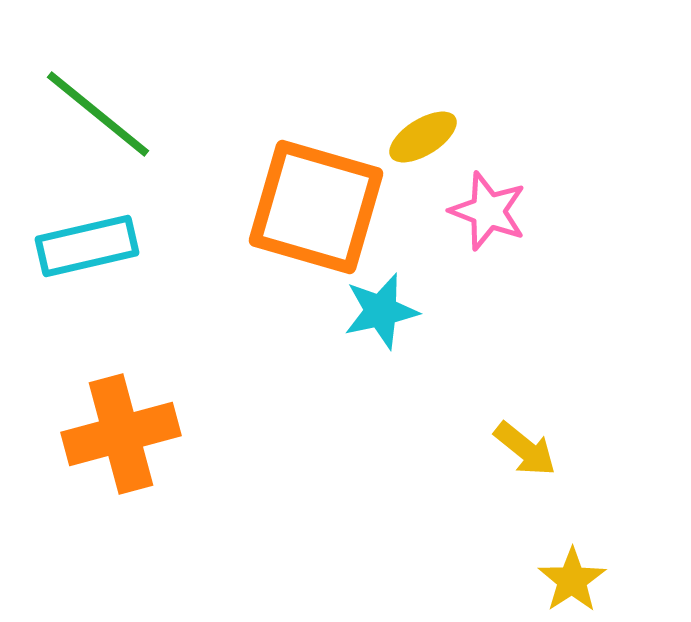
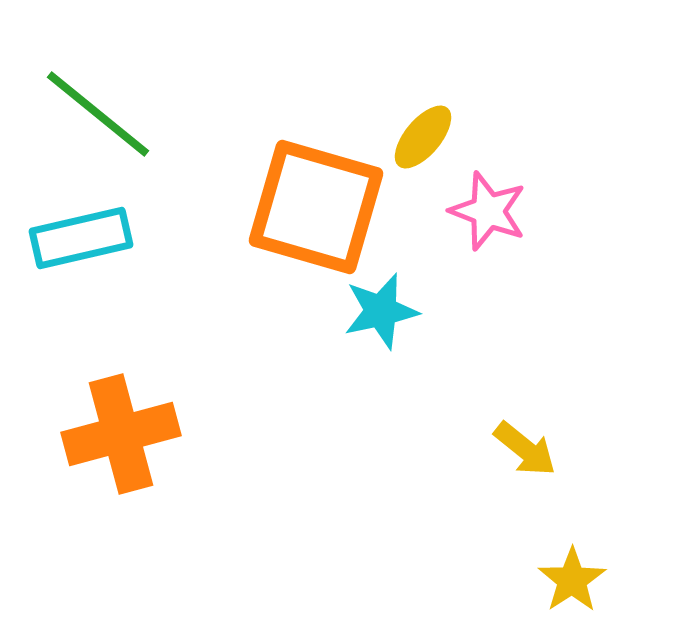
yellow ellipse: rotated 18 degrees counterclockwise
cyan rectangle: moved 6 px left, 8 px up
